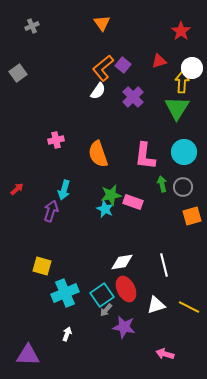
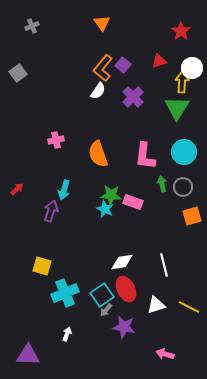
orange L-shape: rotated 12 degrees counterclockwise
green star: rotated 15 degrees clockwise
